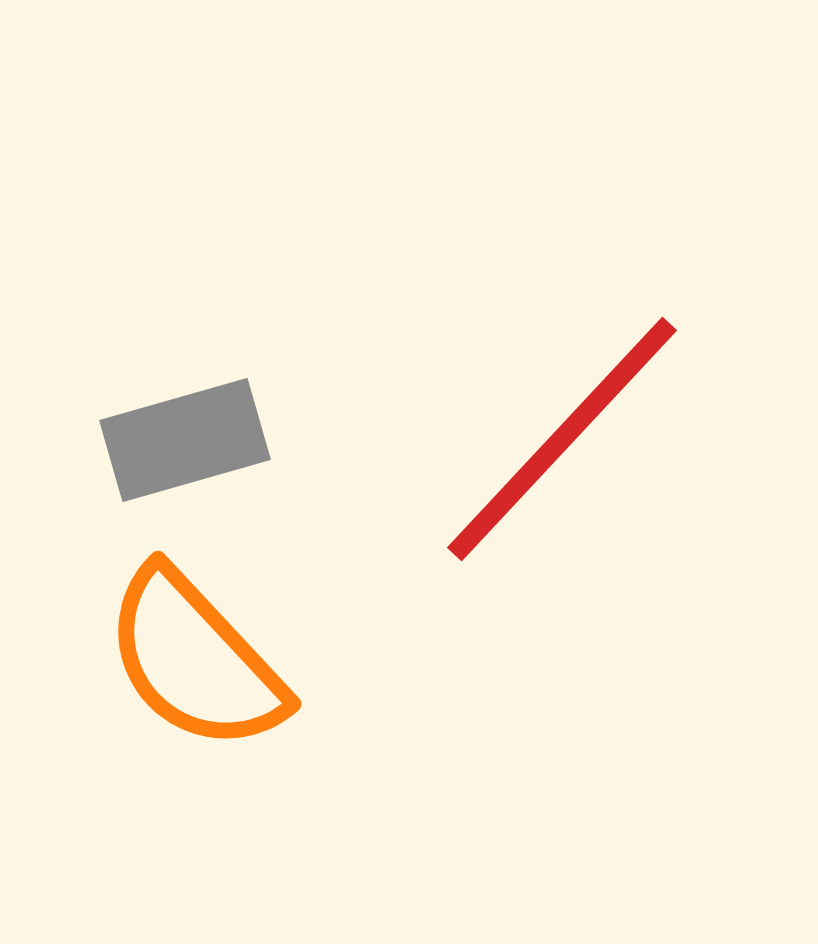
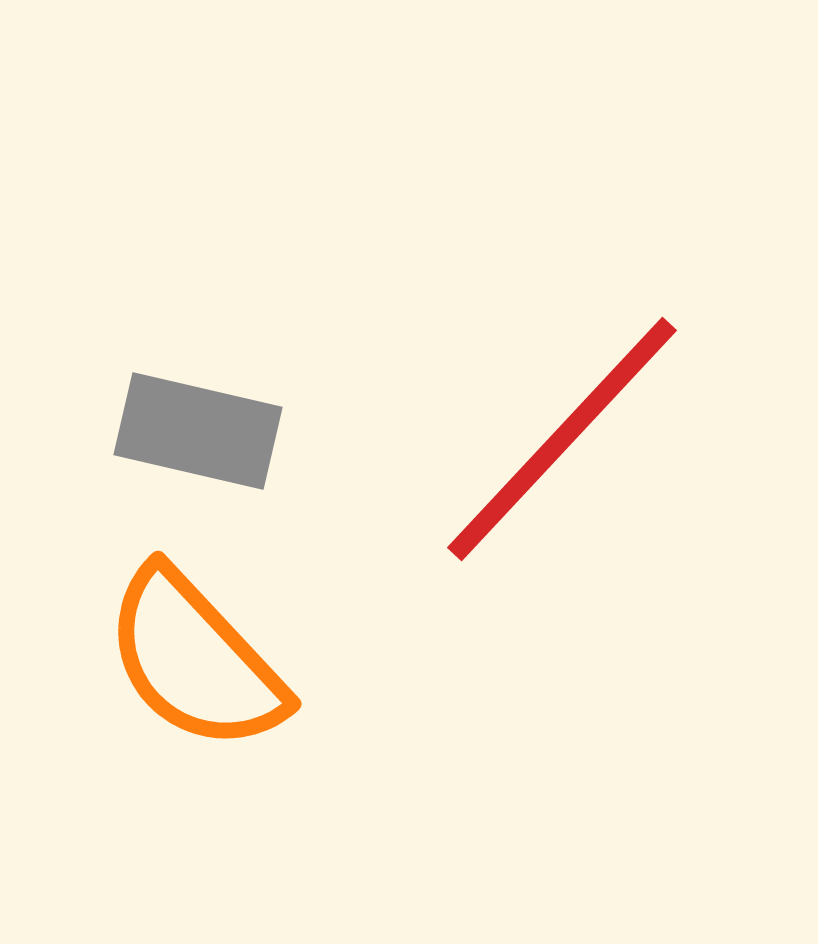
gray rectangle: moved 13 px right, 9 px up; rotated 29 degrees clockwise
